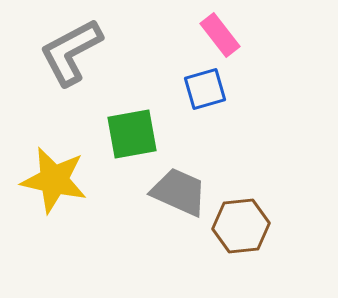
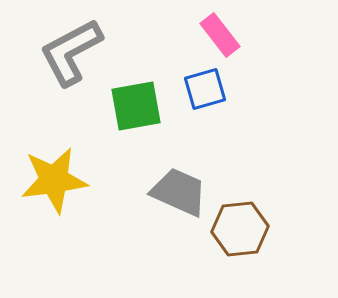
green square: moved 4 px right, 28 px up
yellow star: rotated 20 degrees counterclockwise
brown hexagon: moved 1 px left, 3 px down
